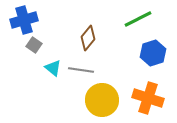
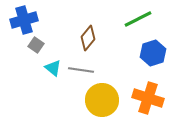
gray square: moved 2 px right
